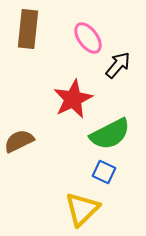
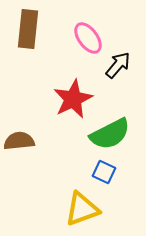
brown semicircle: rotated 20 degrees clockwise
yellow triangle: rotated 24 degrees clockwise
